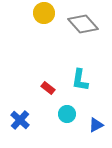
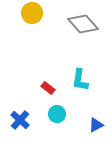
yellow circle: moved 12 px left
cyan circle: moved 10 px left
